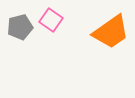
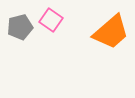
orange trapezoid: rotated 6 degrees counterclockwise
